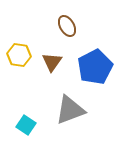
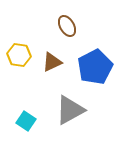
brown triangle: rotated 30 degrees clockwise
gray triangle: rotated 8 degrees counterclockwise
cyan square: moved 4 px up
